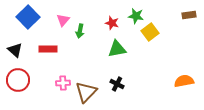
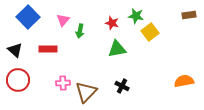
black cross: moved 5 px right, 2 px down
